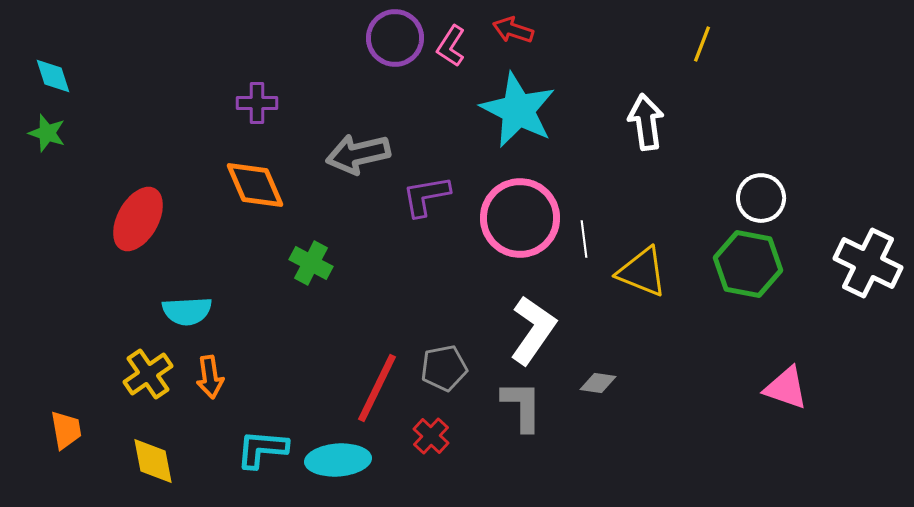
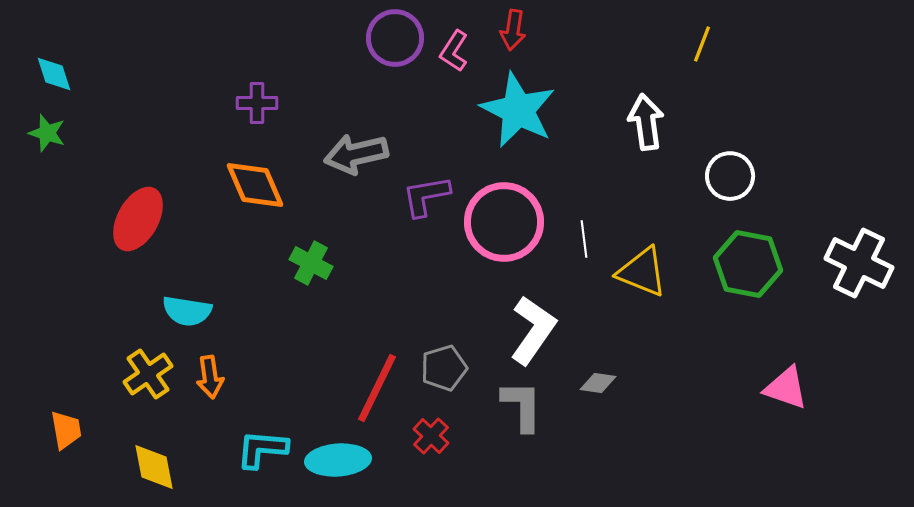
red arrow: rotated 99 degrees counterclockwise
pink L-shape: moved 3 px right, 5 px down
cyan diamond: moved 1 px right, 2 px up
gray arrow: moved 2 px left
white circle: moved 31 px left, 22 px up
pink circle: moved 16 px left, 4 px down
white cross: moved 9 px left
cyan semicircle: rotated 12 degrees clockwise
gray pentagon: rotated 6 degrees counterclockwise
yellow diamond: moved 1 px right, 6 px down
